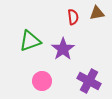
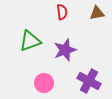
red semicircle: moved 11 px left, 5 px up
purple star: moved 2 px right, 1 px down; rotated 15 degrees clockwise
pink circle: moved 2 px right, 2 px down
